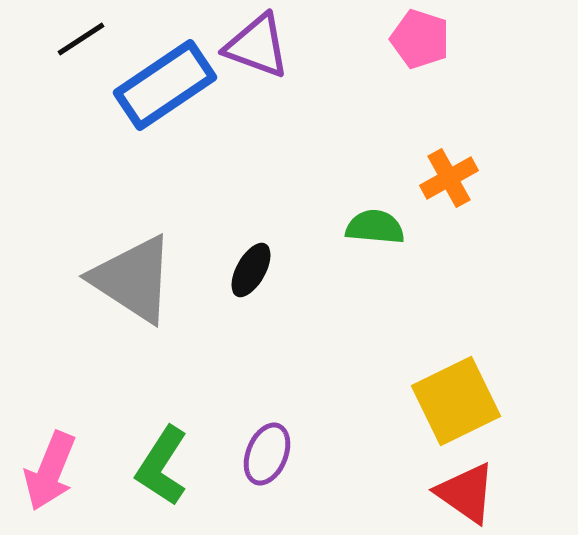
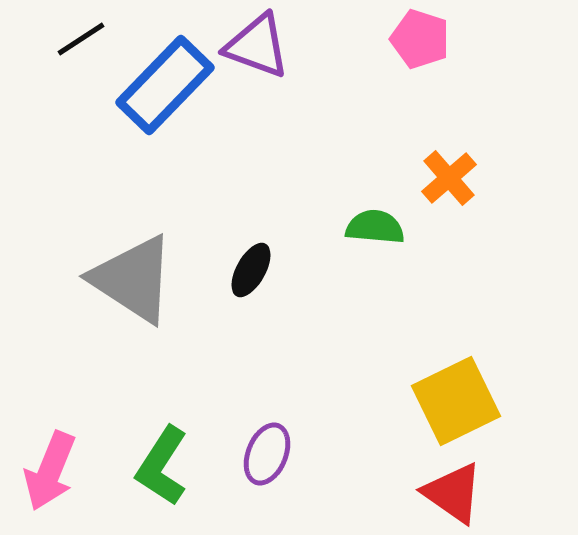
blue rectangle: rotated 12 degrees counterclockwise
orange cross: rotated 12 degrees counterclockwise
red triangle: moved 13 px left
